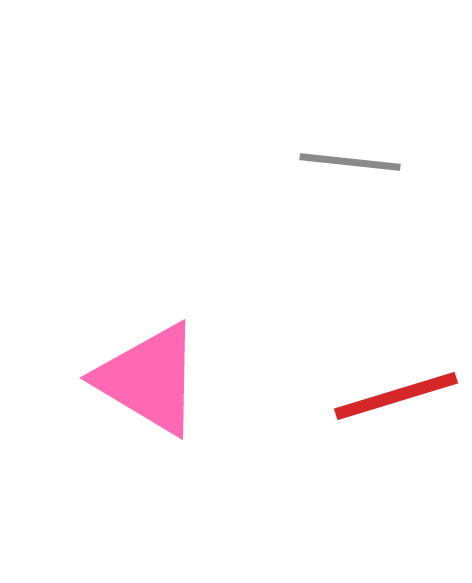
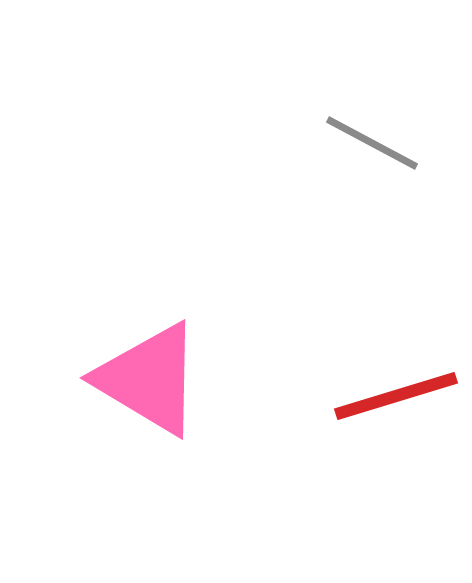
gray line: moved 22 px right, 19 px up; rotated 22 degrees clockwise
